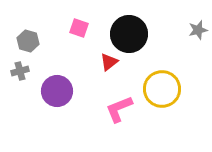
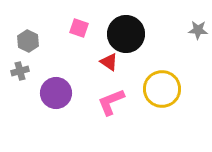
gray star: rotated 18 degrees clockwise
black circle: moved 3 px left
gray hexagon: rotated 10 degrees clockwise
red triangle: rotated 48 degrees counterclockwise
purple circle: moved 1 px left, 2 px down
pink L-shape: moved 8 px left, 7 px up
